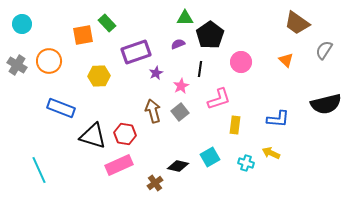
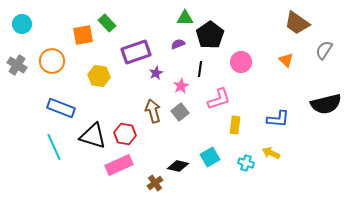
orange circle: moved 3 px right
yellow hexagon: rotated 10 degrees clockwise
cyan line: moved 15 px right, 23 px up
